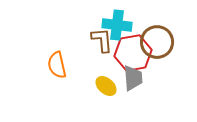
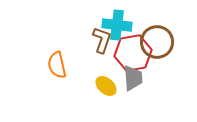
brown L-shape: rotated 24 degrees clockwise
